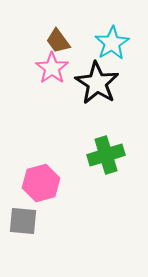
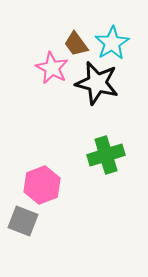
brown trapezoid: moved 18 px right, 3 px down
pink star: rotated 8 degrees counterclockwise
black star: rotated 18 degrees counterclockwise
pink hexagon: moved 1 px right, 2 px down; rotated 6 degrees counterclockwise
gray square: rotated 16 degrees clockwise
